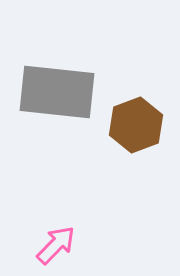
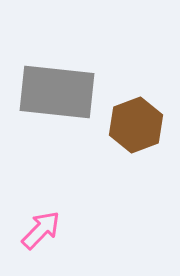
pink arrow: moved 15 px left, 15 px up
